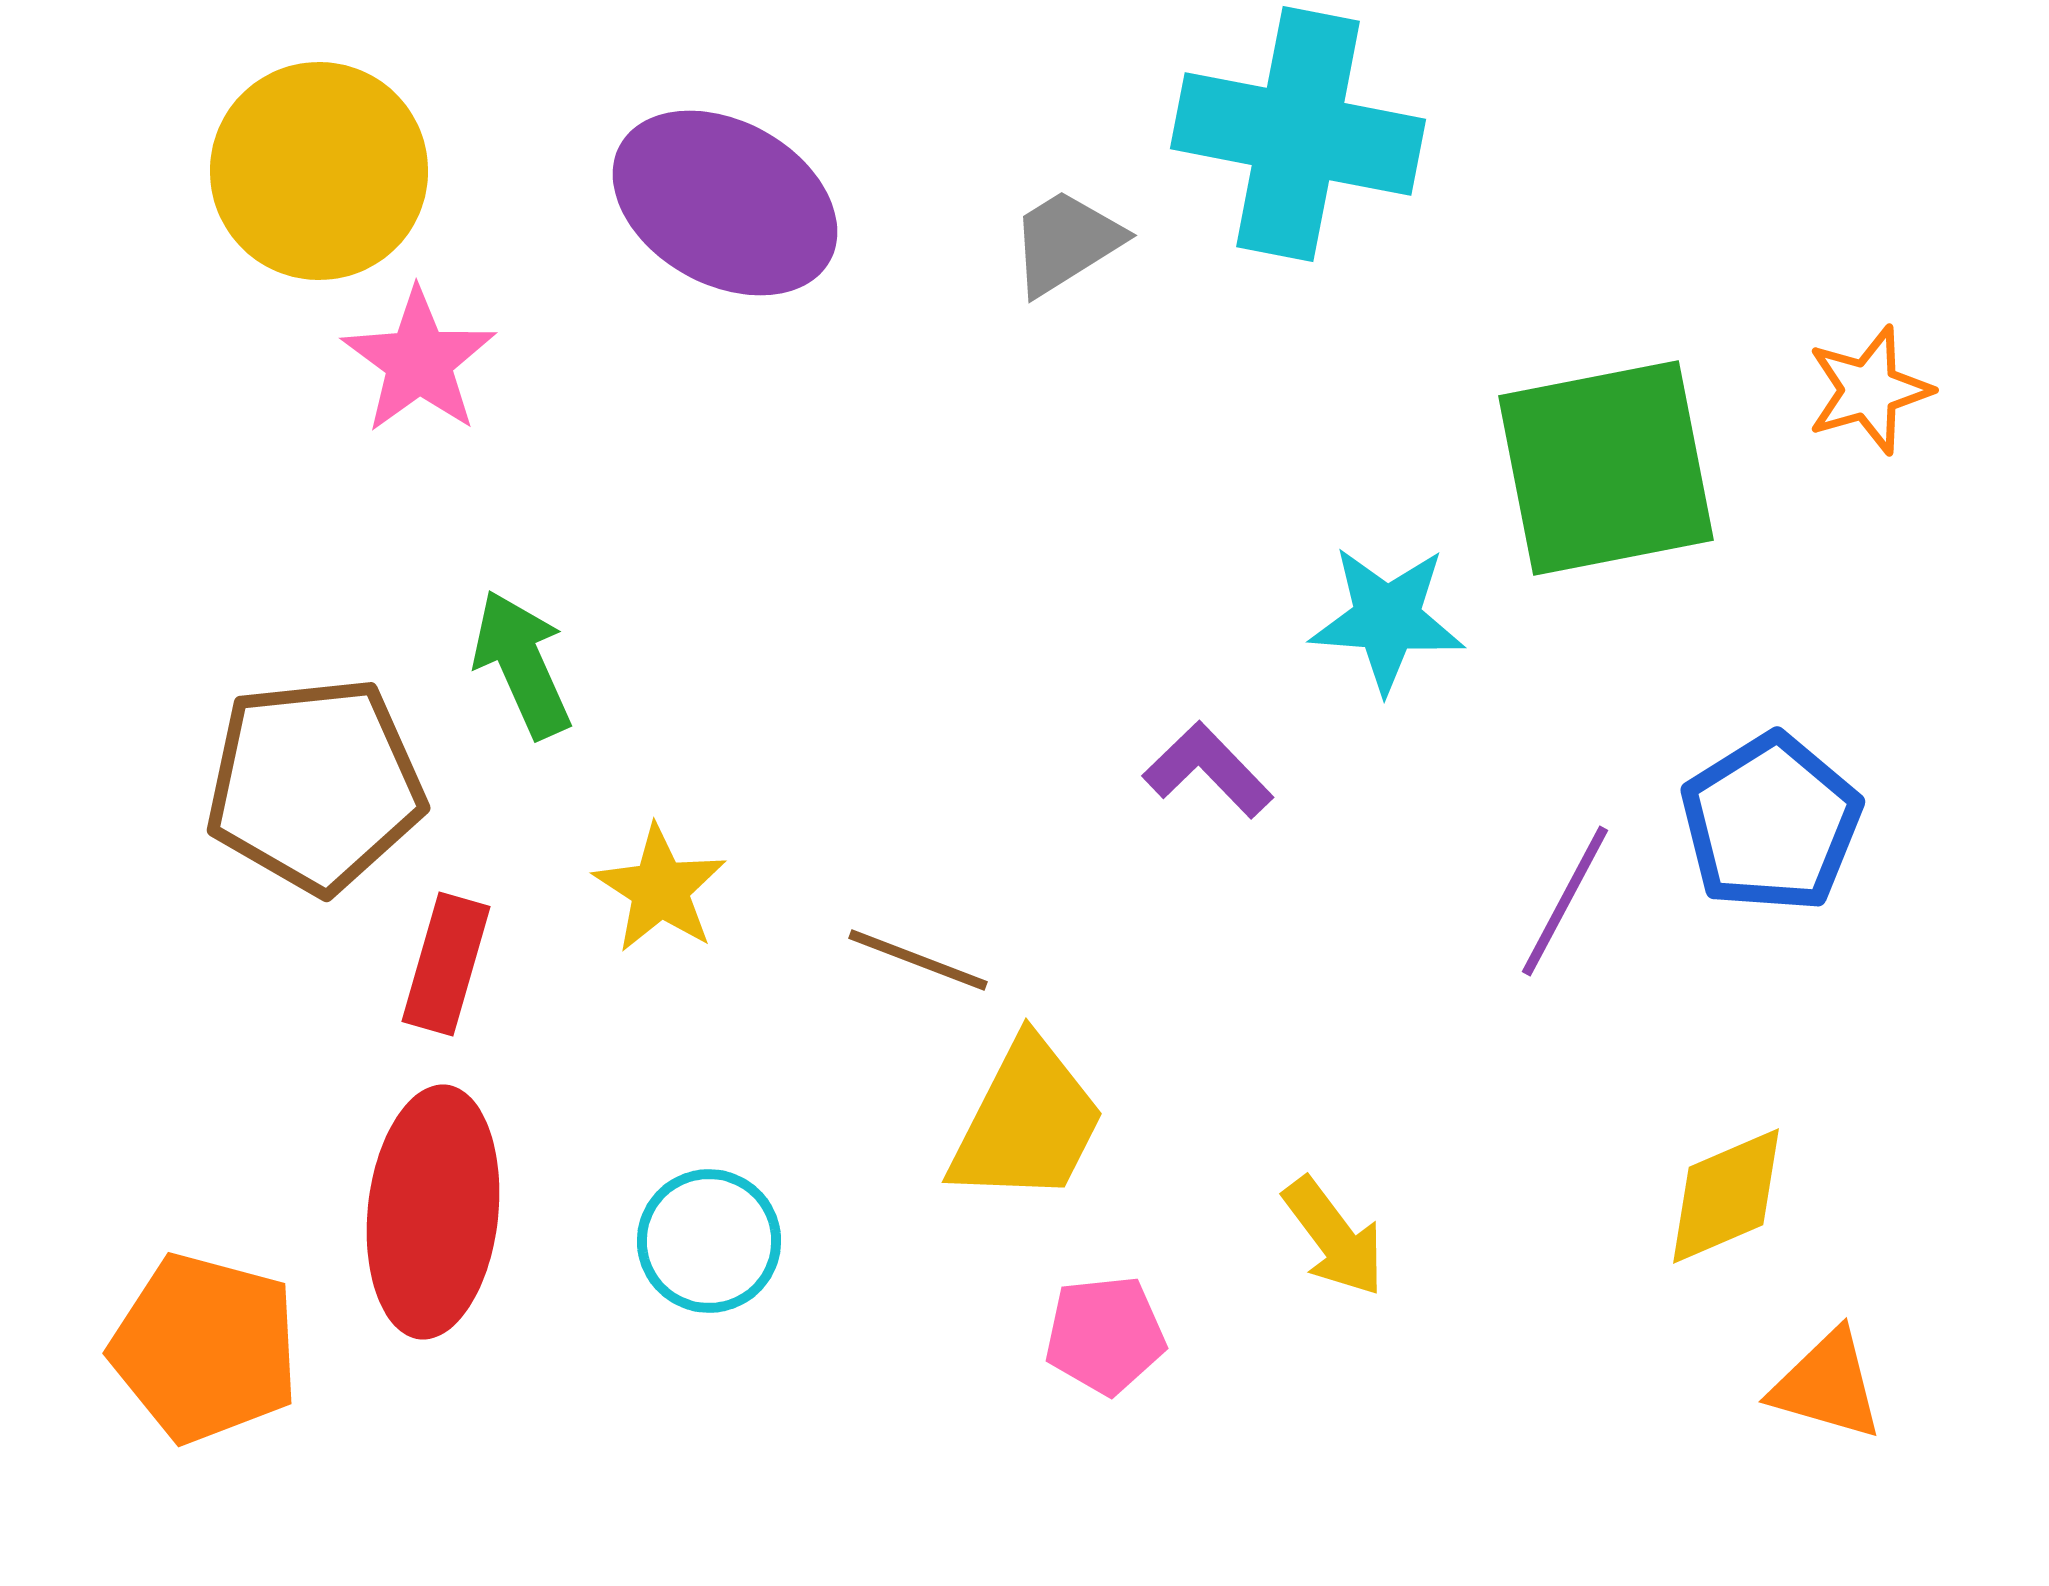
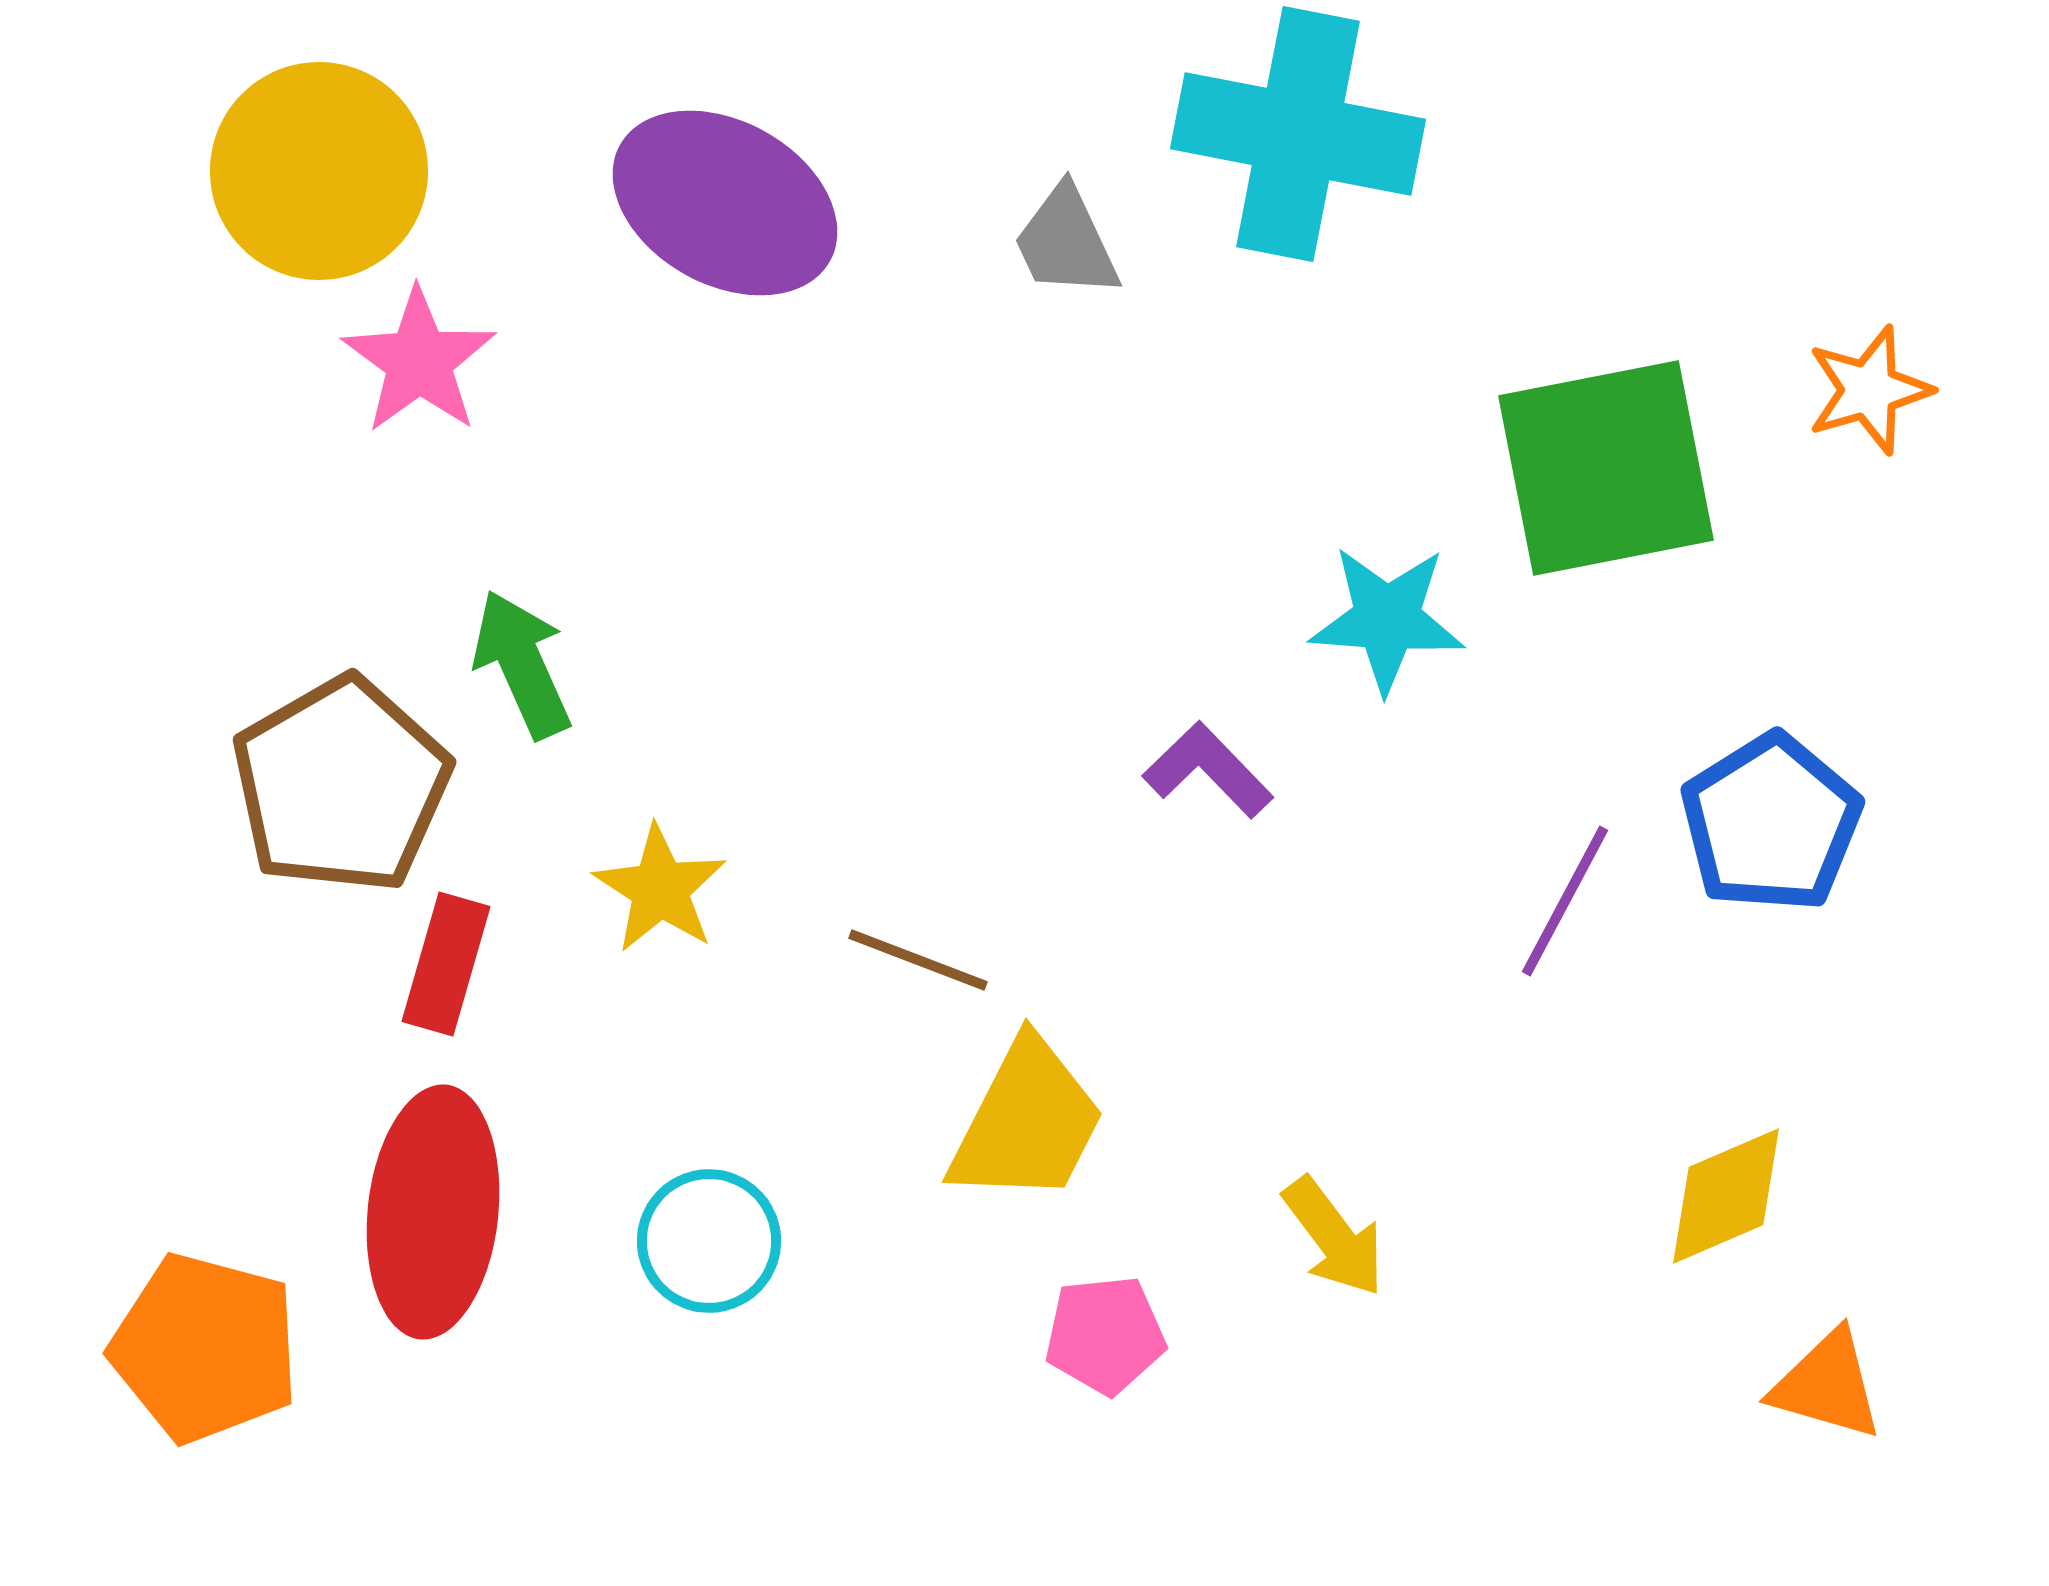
gray trapezoid: rotated 83 degrees counterclockwise
brown pentagon: moved 26 px right; rotated 24 degrees counterclockwise
